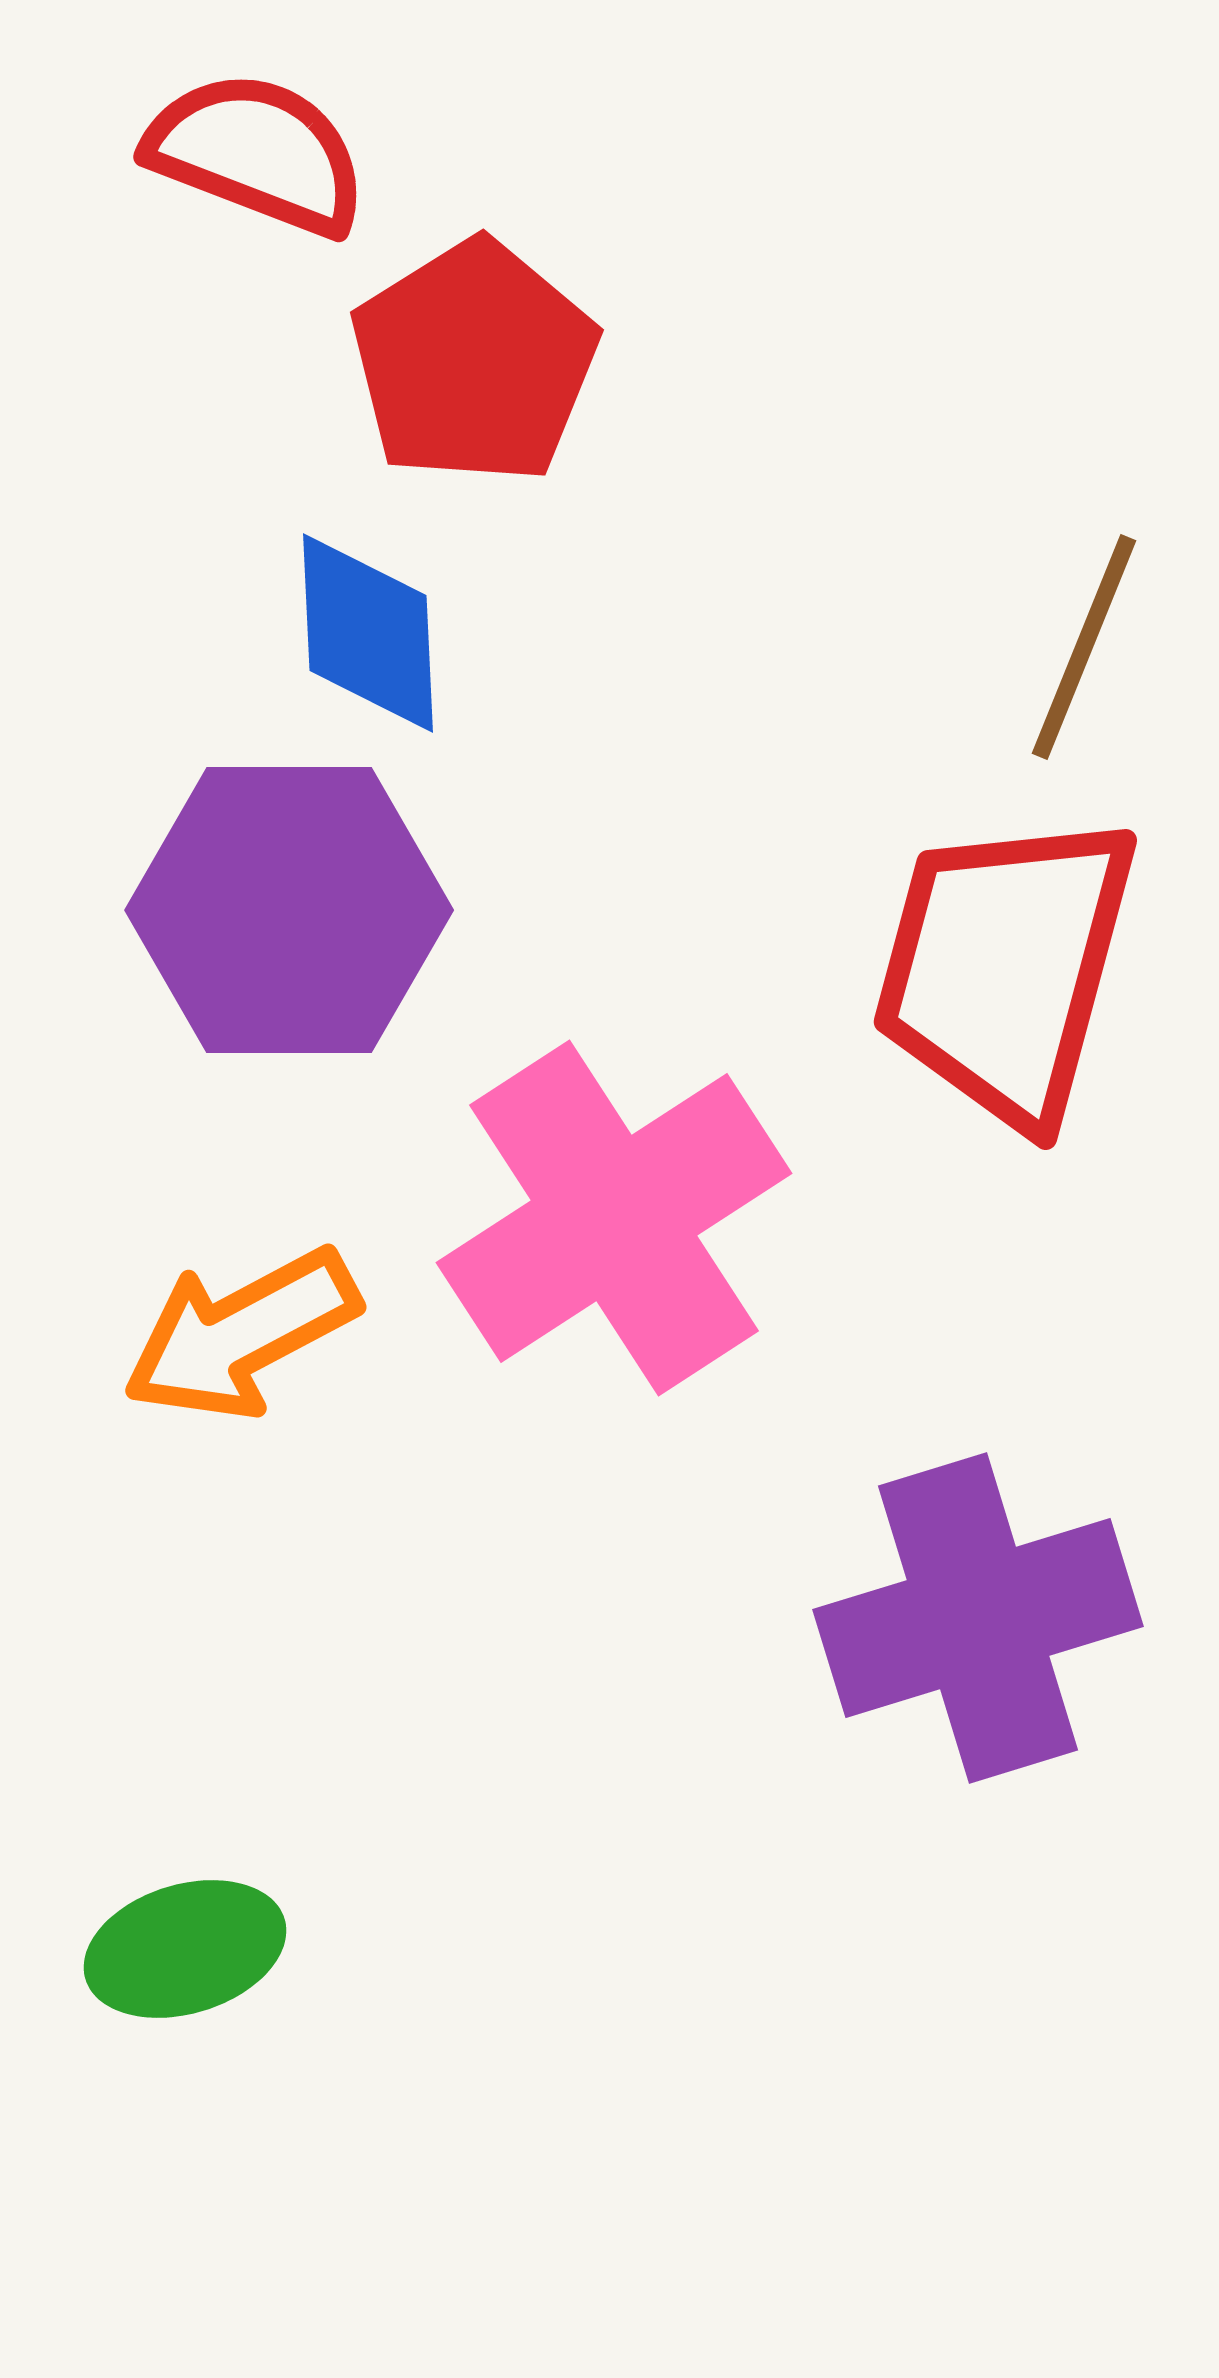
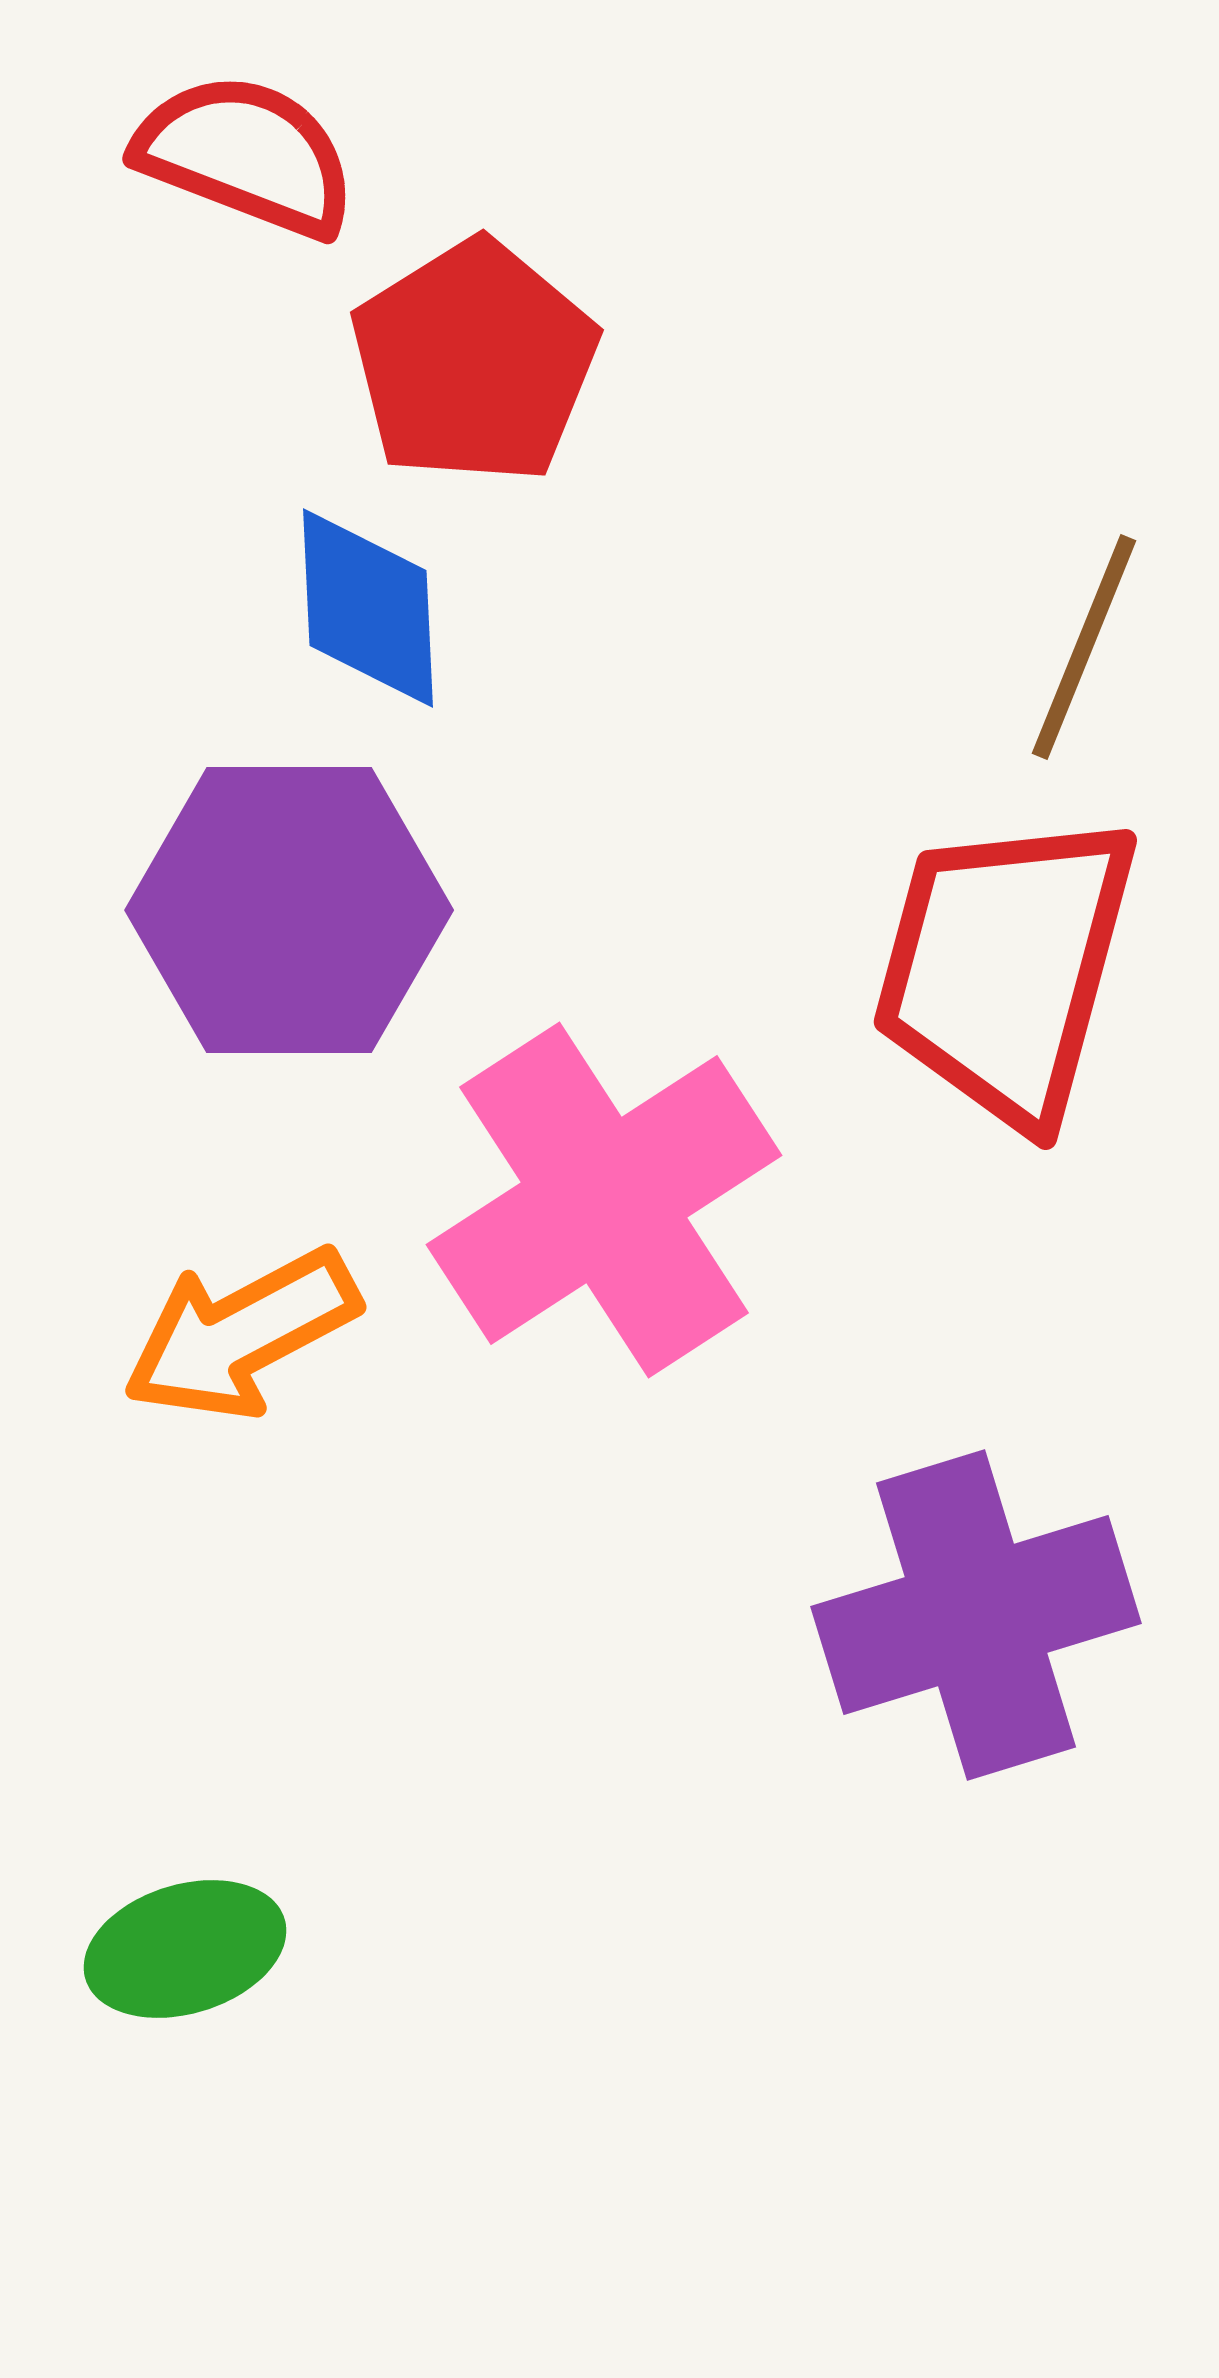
red semicircle: moved 11 px left, 2 px down
blue diamond: moved 25 px up
pink cross: moved 10 px left, 18 px up
purple cross: moved 2 px left, 3 px up
